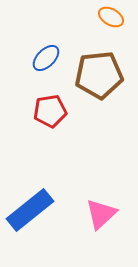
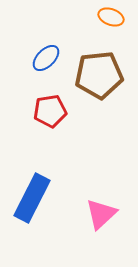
orange ellipse: rotated 10 degrees counterclockwise
blue rectangle: moved 2 px right, 12 px up; rotated 24 degrees counterclockwise
